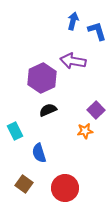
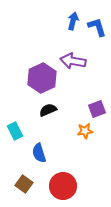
blue L-shape: moved 4 px up
purple square: moved 1 px right, 1 px up; rotated 24 degrees clockwise
red circle: moved 2 px left, 2 px up
